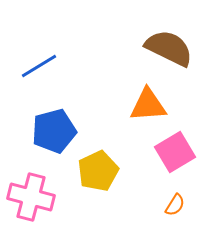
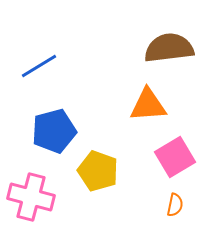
brown semicircle: rotated 33 degrees counterclockwise
pink square: moved 5 px down
yellow pentagon: rotated 27 degrees counterclockwise
orange semicircle: rotated 20 degrees counterclockwise
